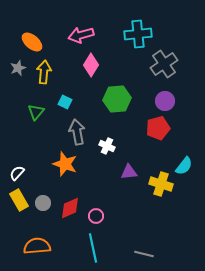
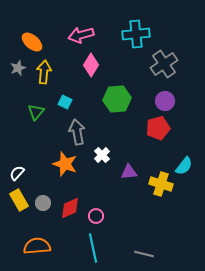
cyan cross: moved 2 px left
white cross: moved 5 px left, 9 px down; rotated 21 degrees clockwise
